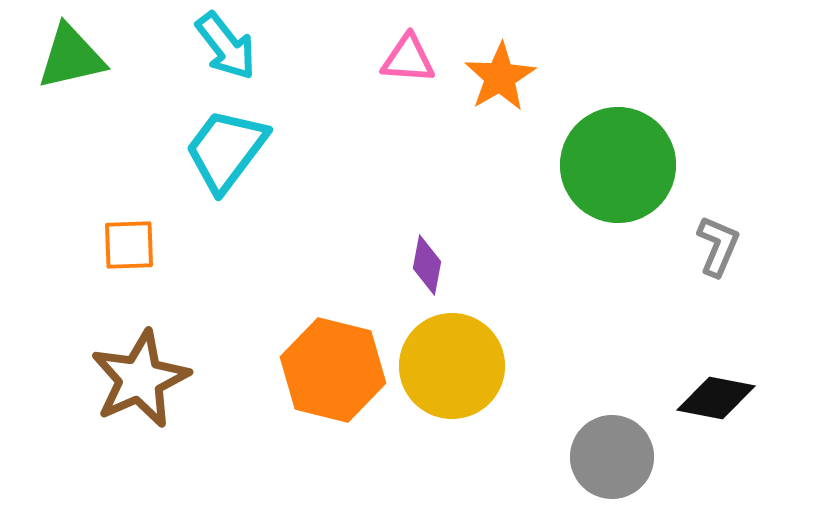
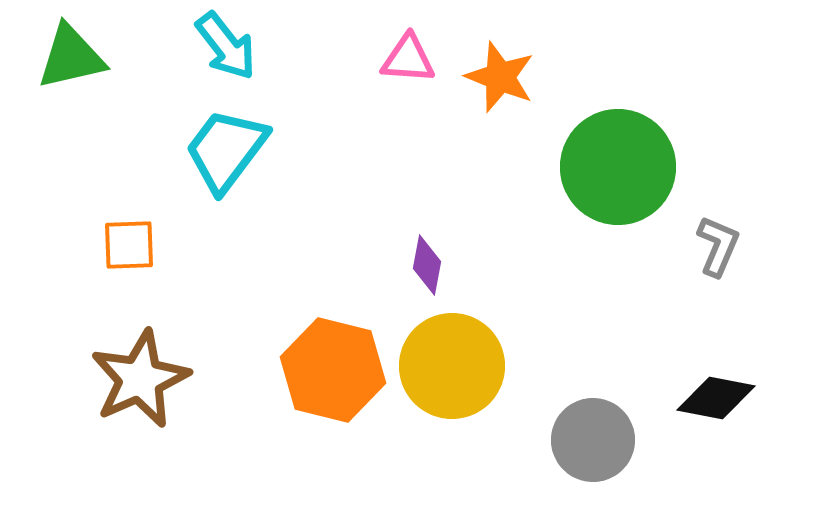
orange star: rotated 20 degrees counterclockwise
green circle: moved 2 px down
gray circle: moved 19 px left, 17 px up
